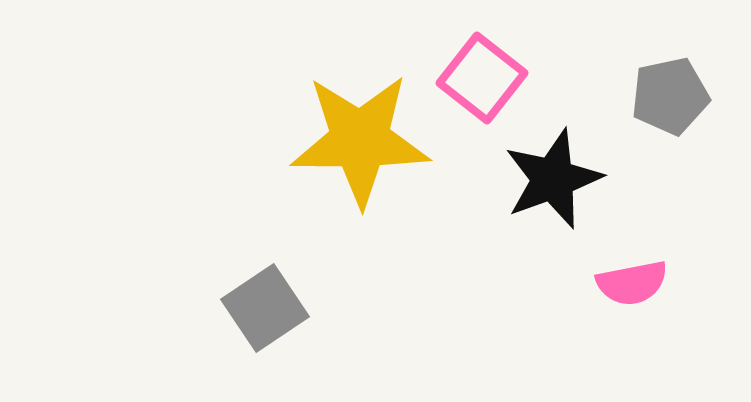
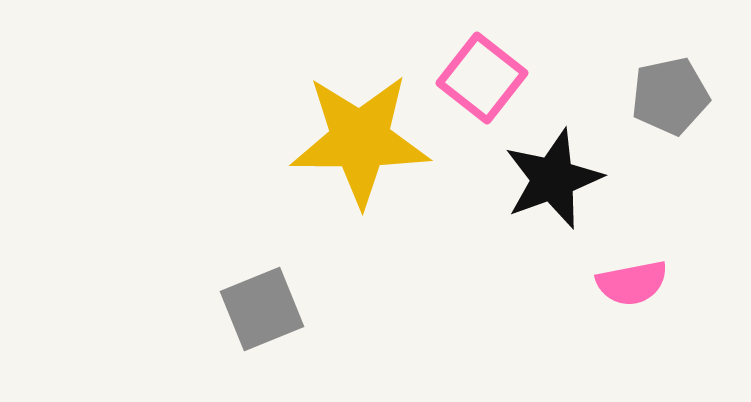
gray square: moved 3 px left, 1 px down; rotated 12 degrees clockwise
